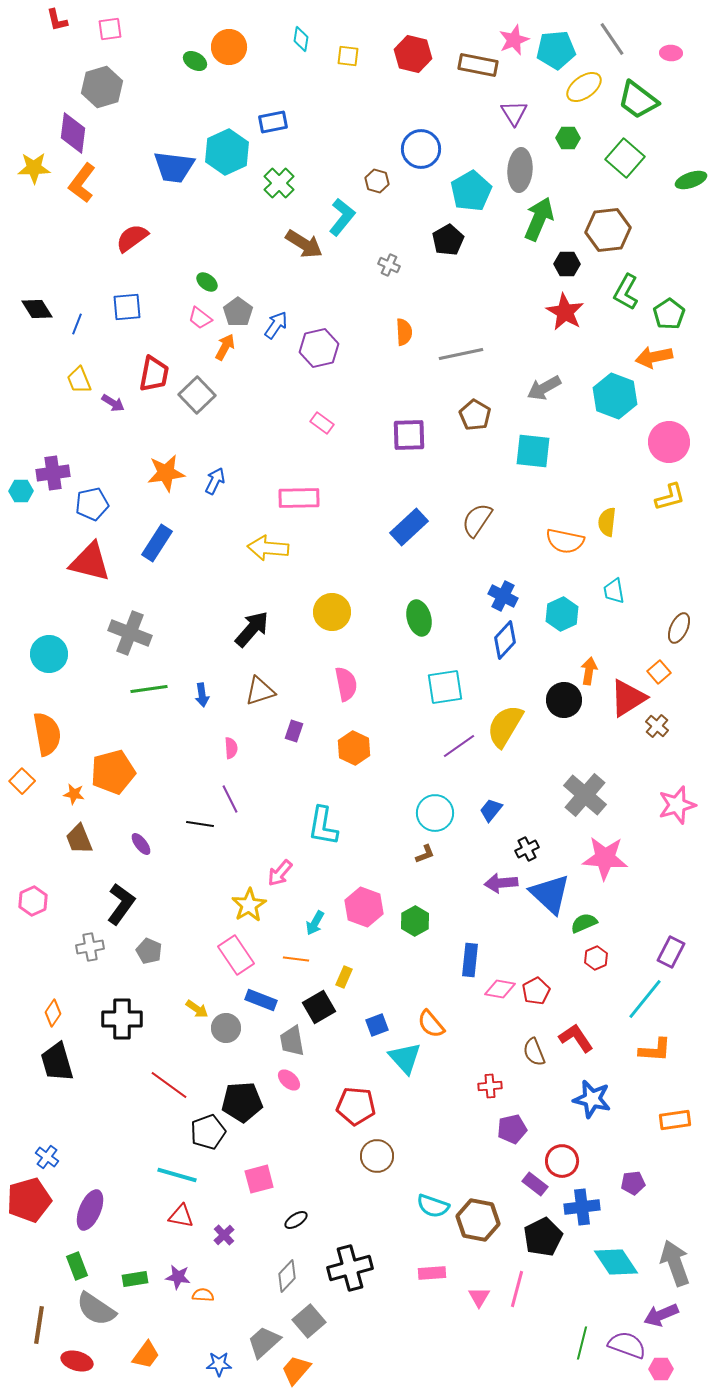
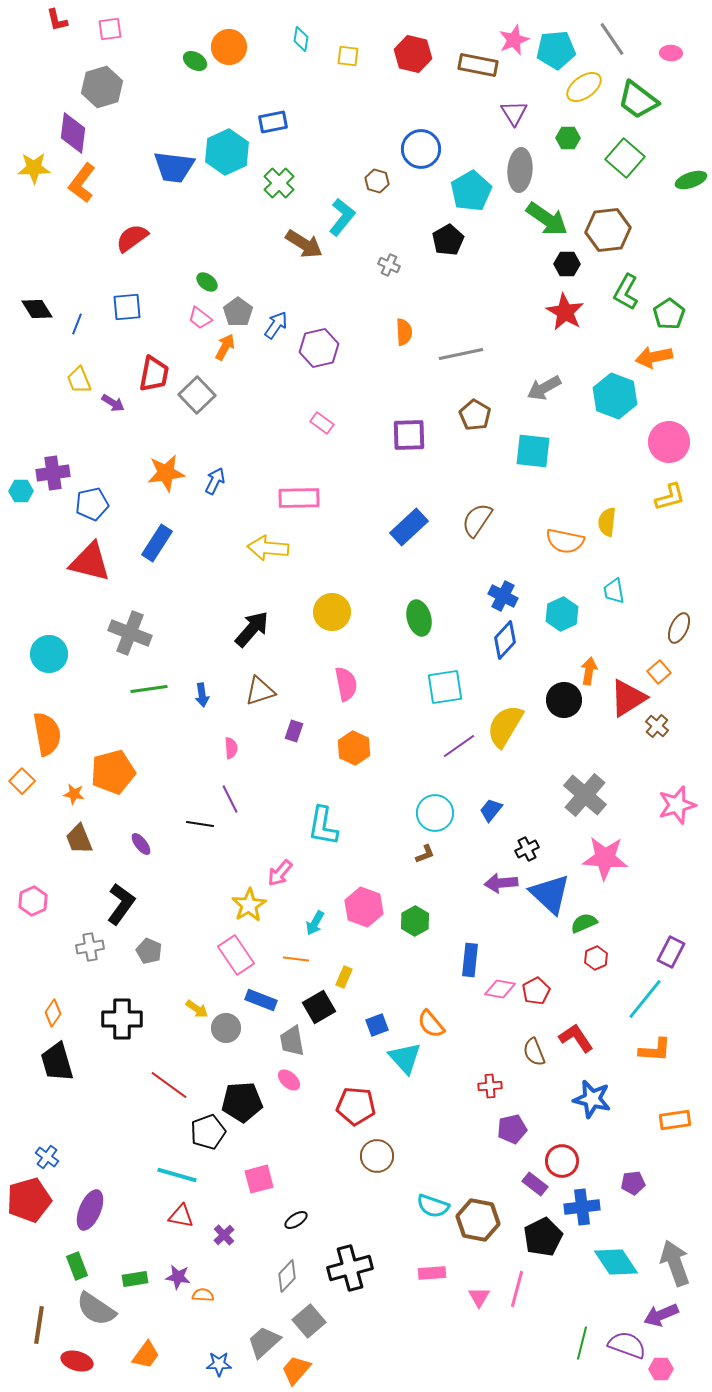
green arrow at (539, 219): moved 8 px right; rotated 102 degrees clockwise
